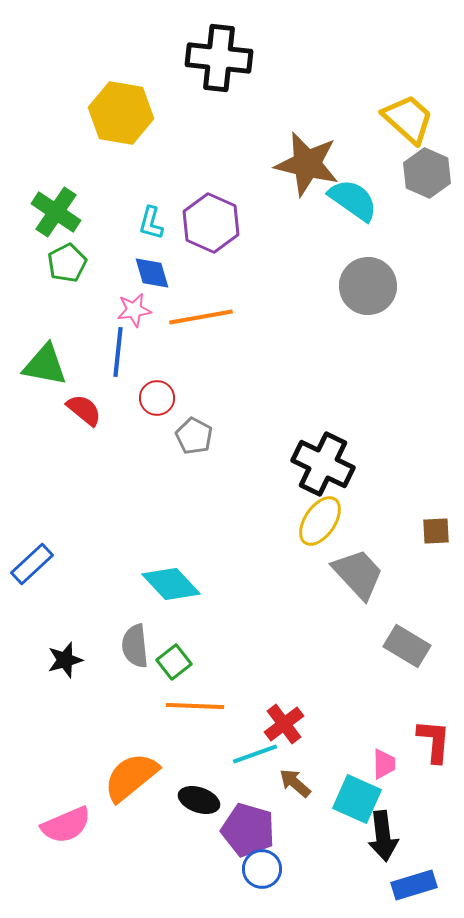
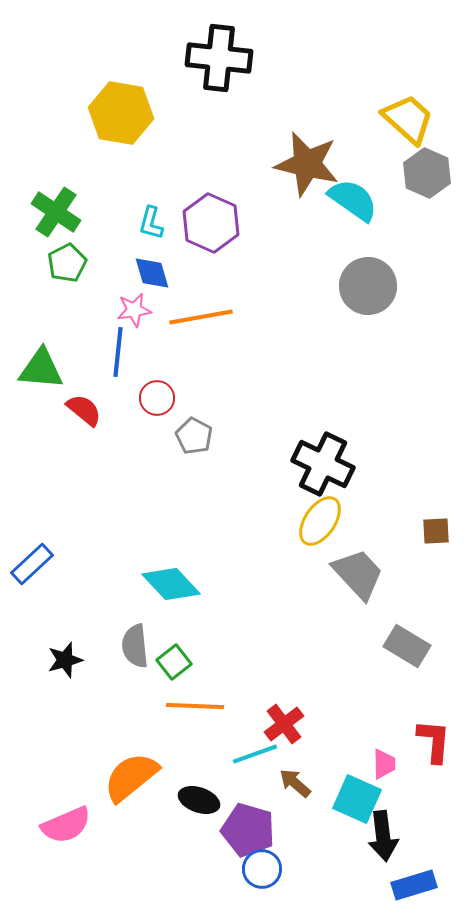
green triangle at (45, 365): moved 4 px left, 4 px down; rotated 6 degrees counterclockwise
